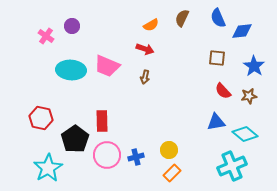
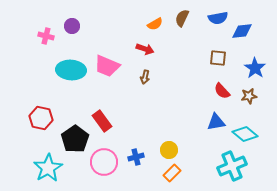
blue semicircle: rotated 78 degrees counterclockwise
orange semicircle: moved 4 px right, 1 px up
pink cross: rotated 21 degrees counterclockwise
brown square: moved 1 px right
blue star: moved 1 px right, 2 px down
red semicircle: moved 1 px left
red rectangle: rotated 35 degrees counterclockwise
pink circle: moved 3 px left, 7 px down
